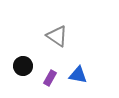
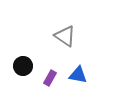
gray triangle: moved 8 px right
